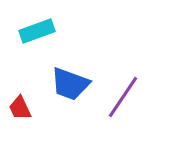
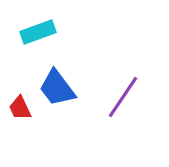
cyan rectangle: moved 1 px right, 1 px down
blue trapezoid: moved 13 px left, 4 px down; rotated 33 degrees clockwise
